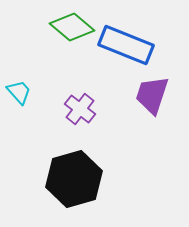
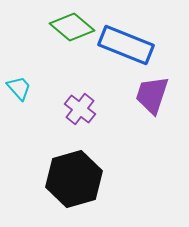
cyan trapezoid: moved 4 px up
